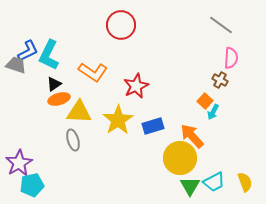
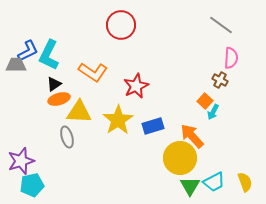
gray trapezoid: rotated 20 degrees counterclockwise
gray ellipse: moved 6 px left, 3 px up
purple star: moved 2 px right, 2 px up; rotated 12 degrees clockwise
